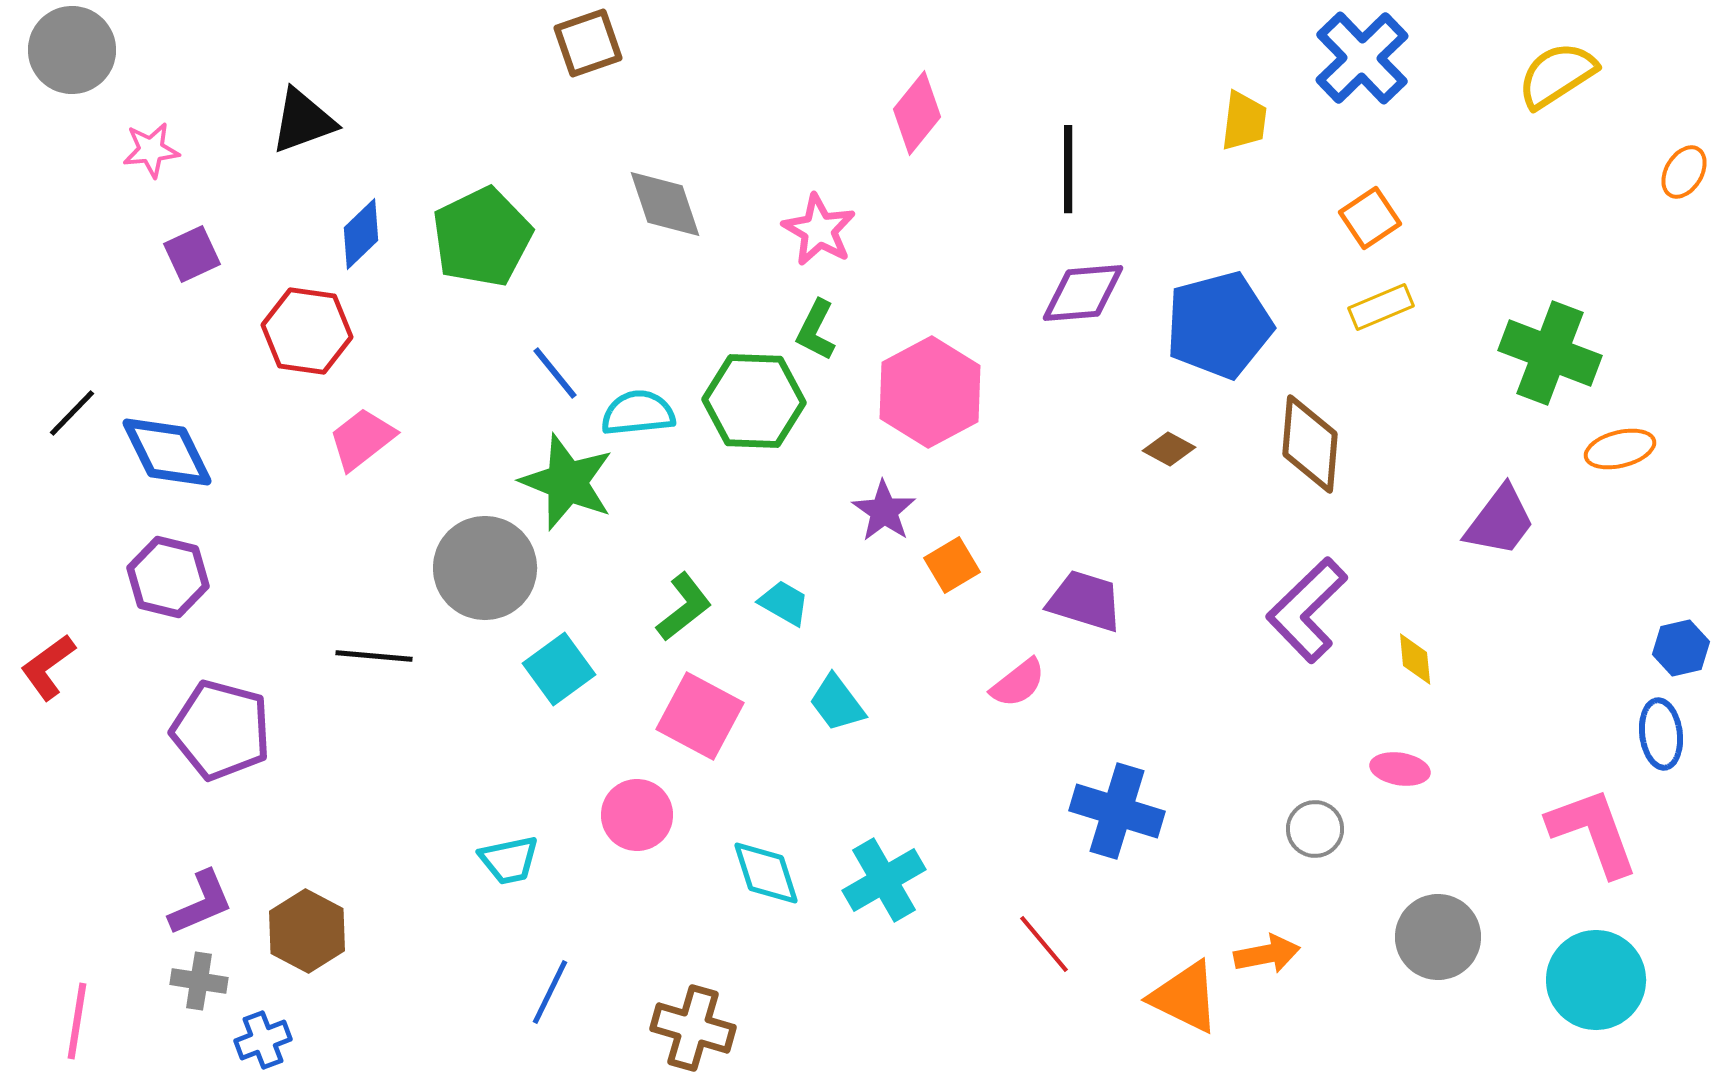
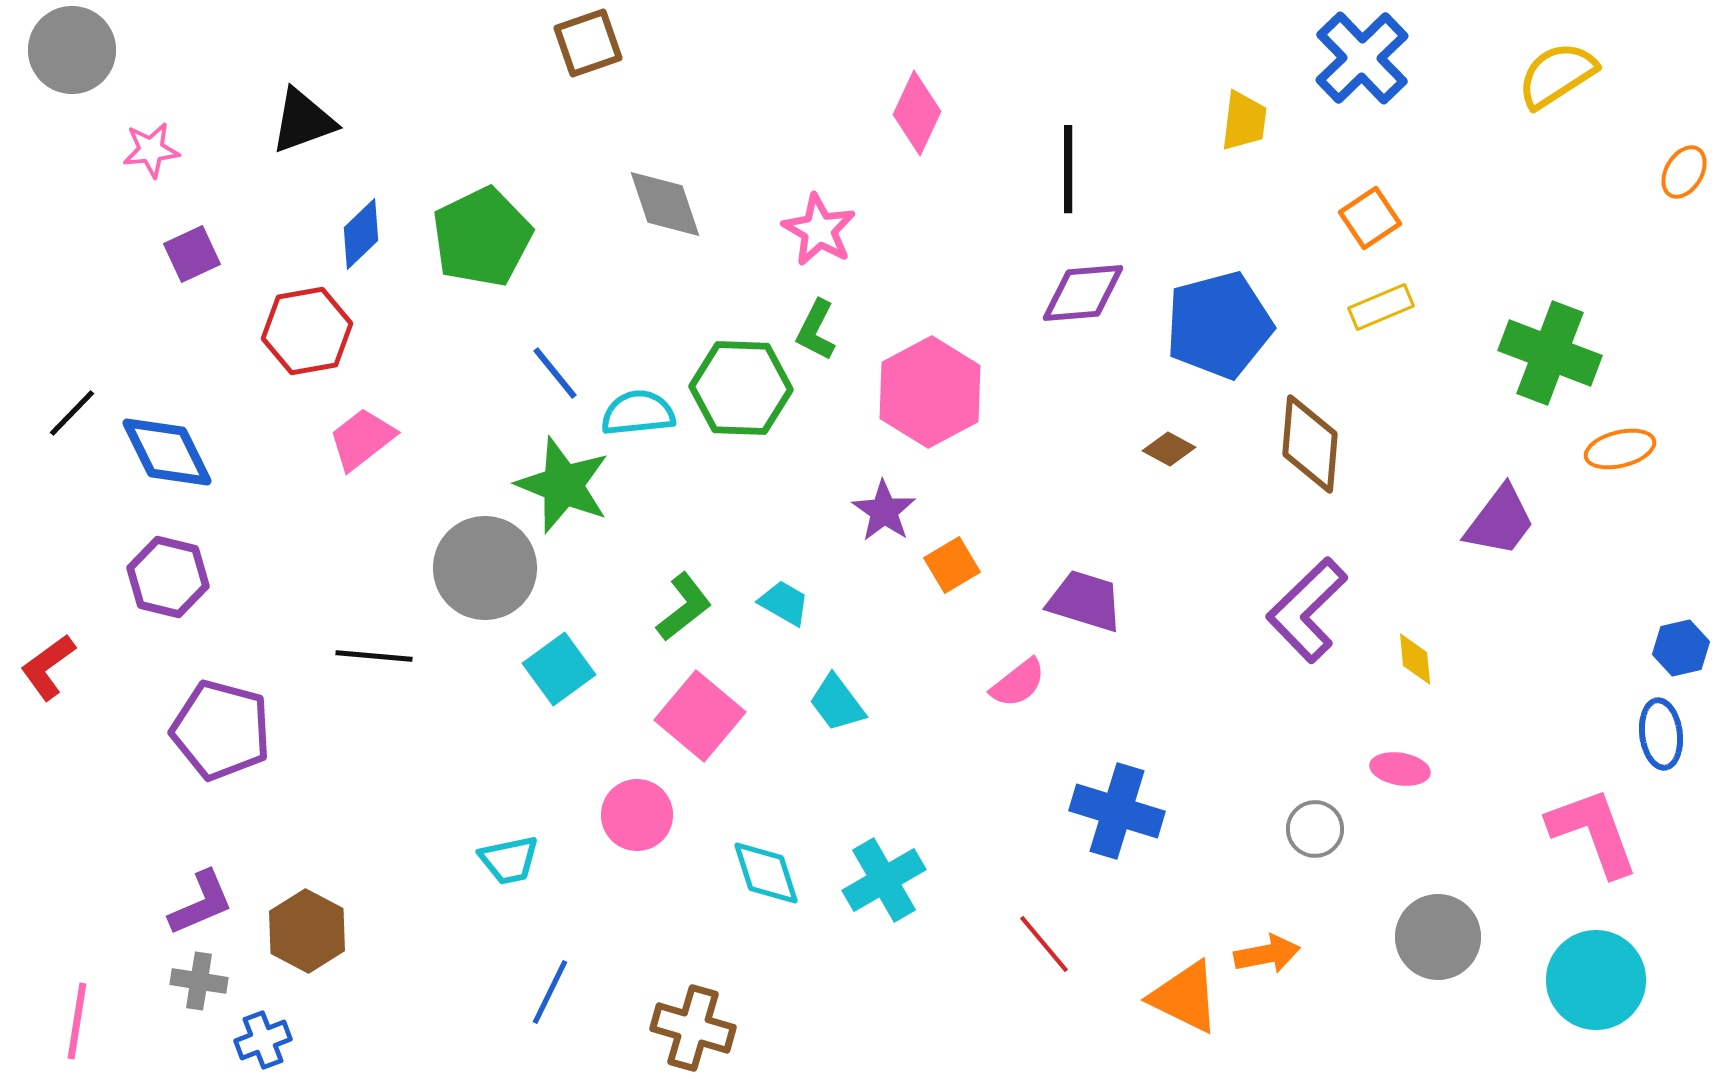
pink diamond at (917, 113): rotated 14 degrees counterclockwise
red hexagon at (307, 331): rotated 18 degrees counterclockwise
green hexagon at (754, 401): moved 13 px left, 13 px up
green star at (567, 482): moved 4 px left, 3 px down
pink square at (700, 716): rotated 12 degrees clockwise
